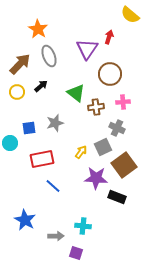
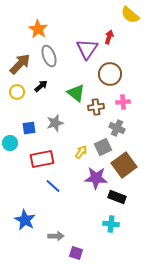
cyan cross: moved 28 px right, 2 px up
